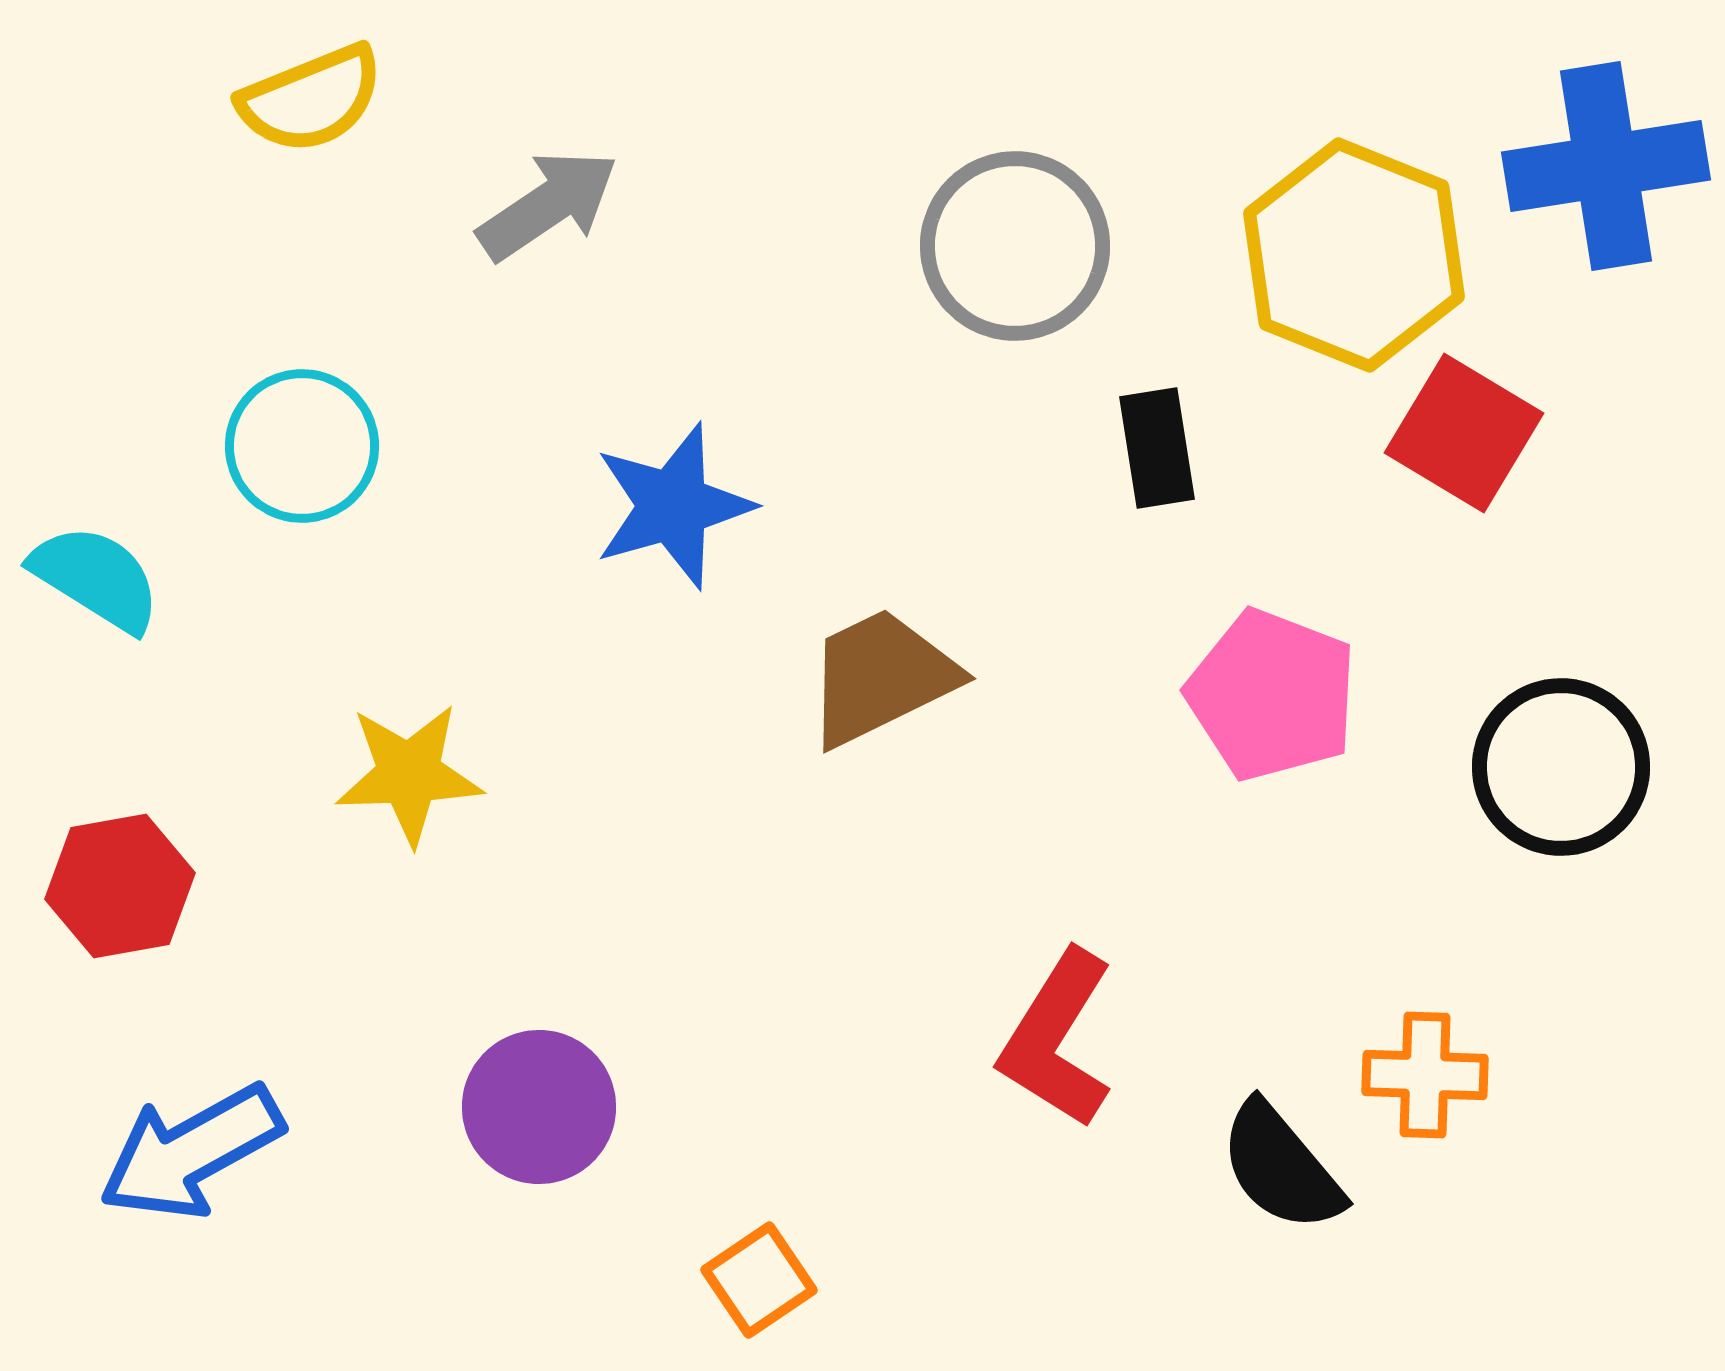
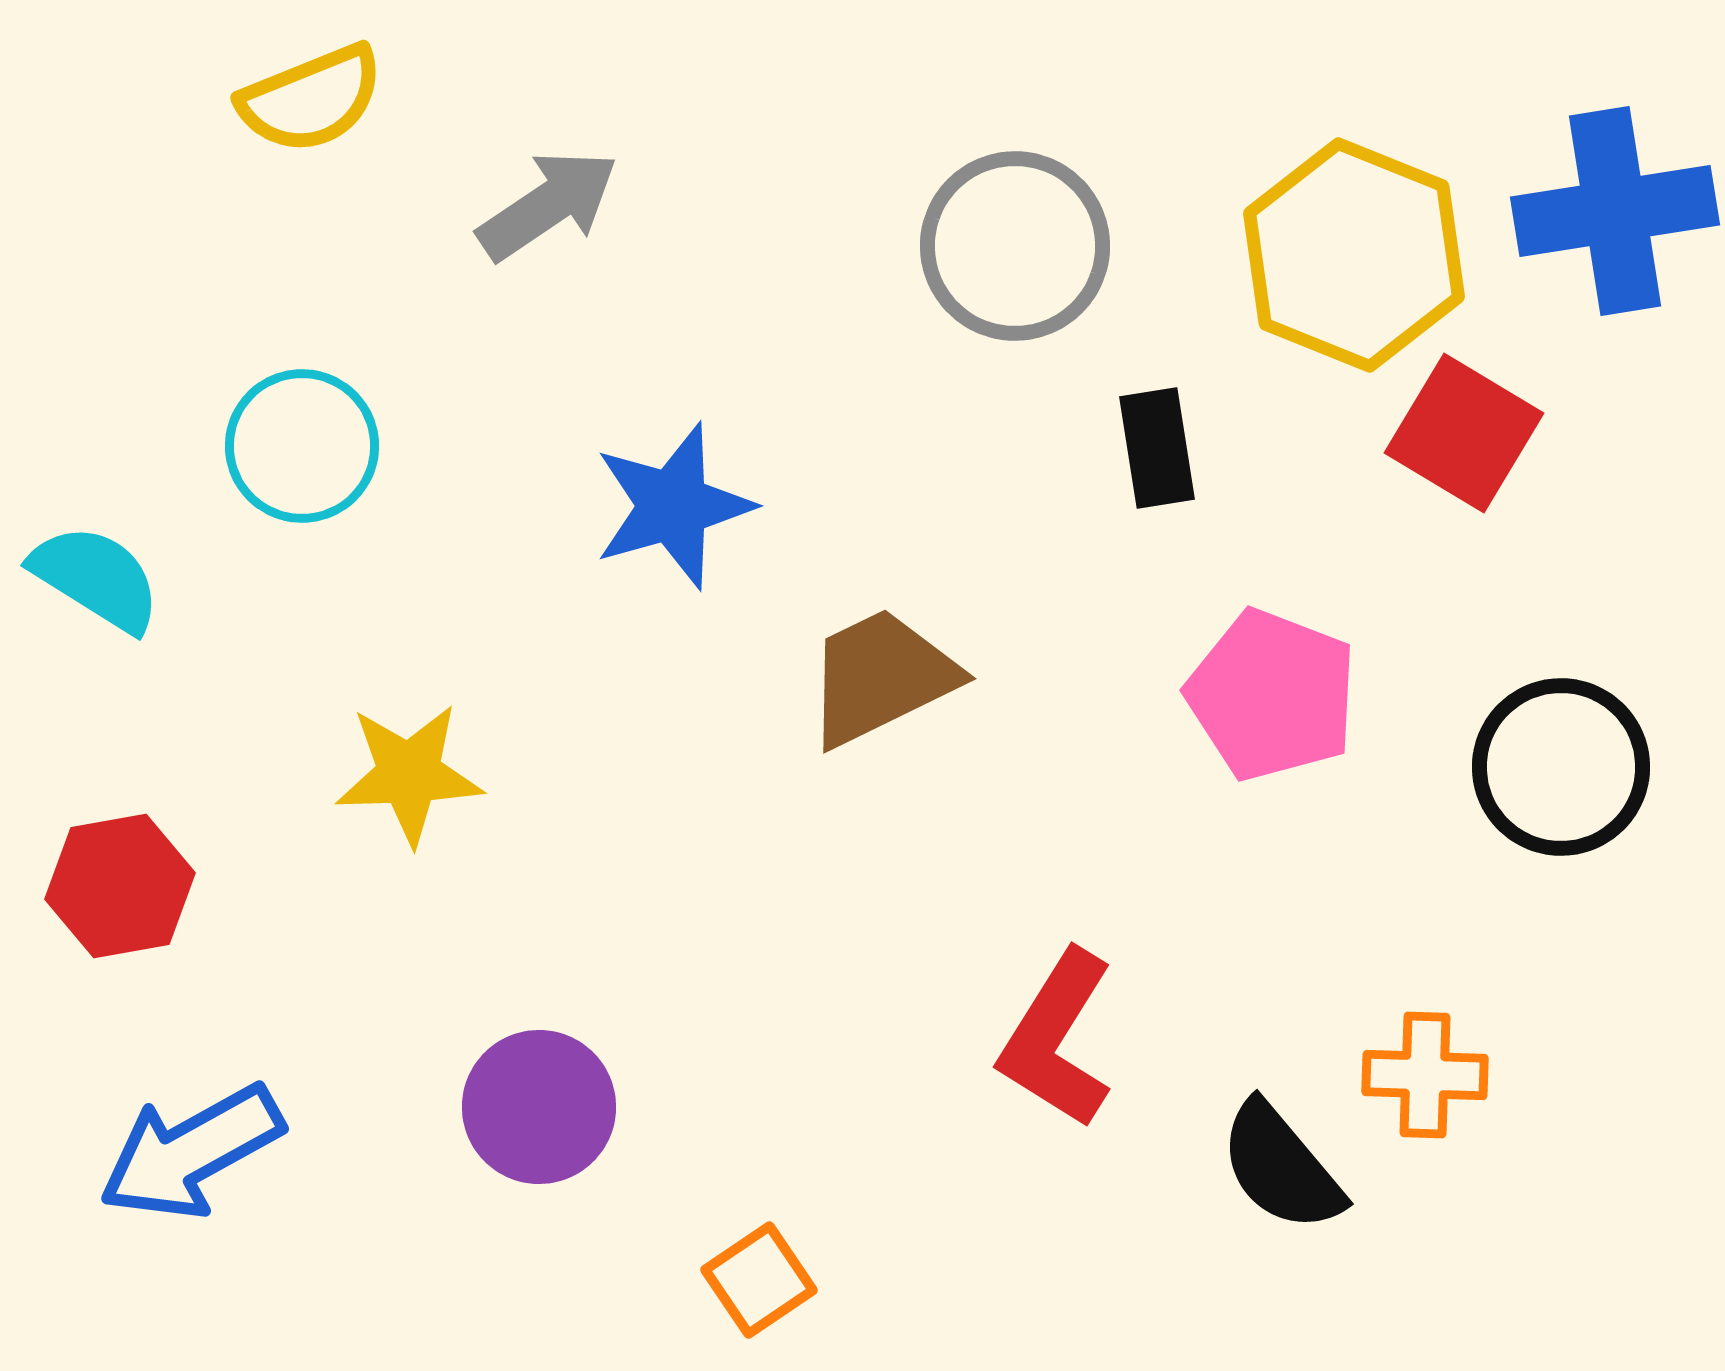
blue cross: moved 9 px right, 45 px down
